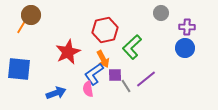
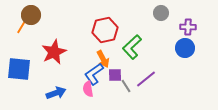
purple cross: moved 1 px right
red star: moved 14 px left
